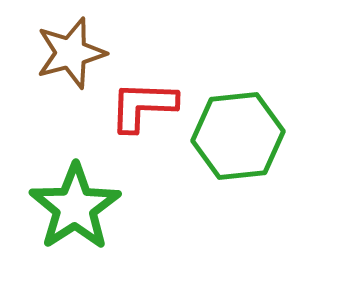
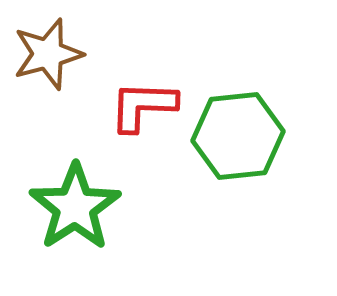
brown star: moved 23 px left, 1 px down
